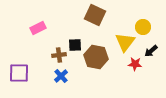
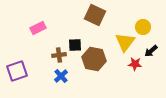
brown hexagon: moved 2 px left, 2 px down
purple square: moved 2 px left, 2 px up; rotated 20 degrees counterclockwise
